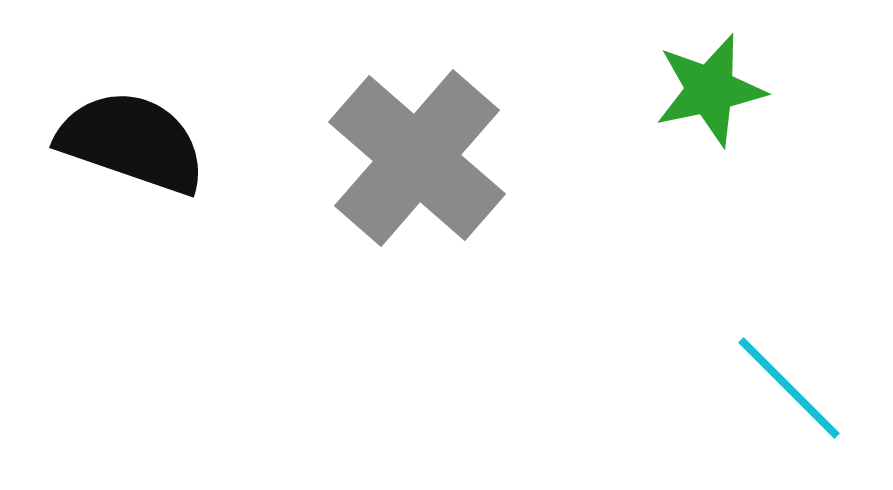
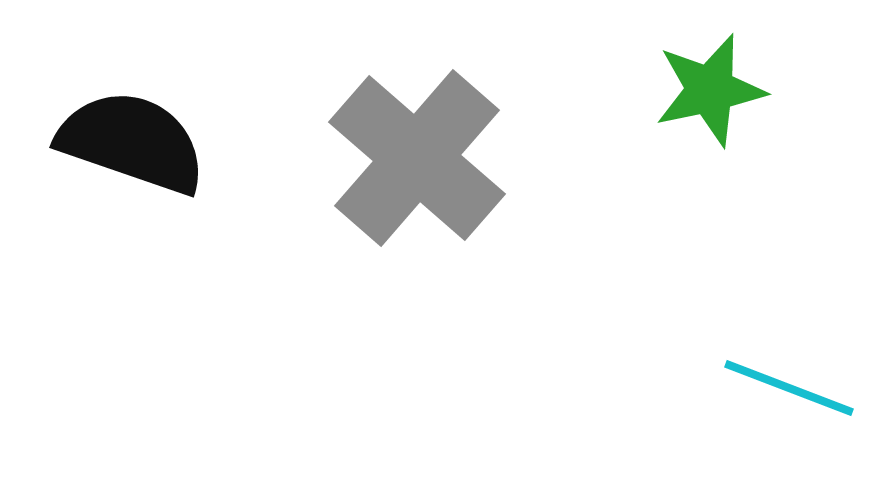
cyan line: rotated 24 degrees counterclockwise
